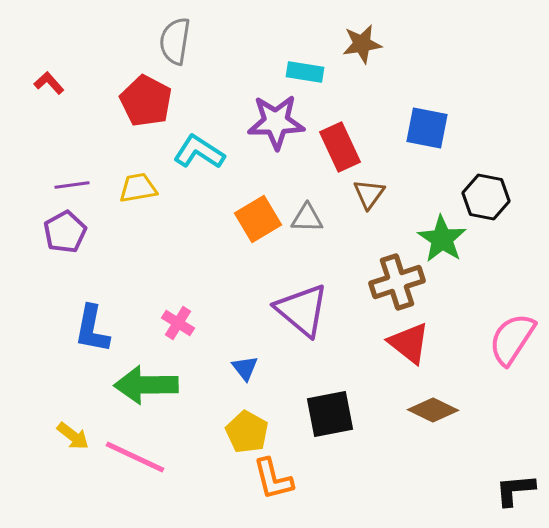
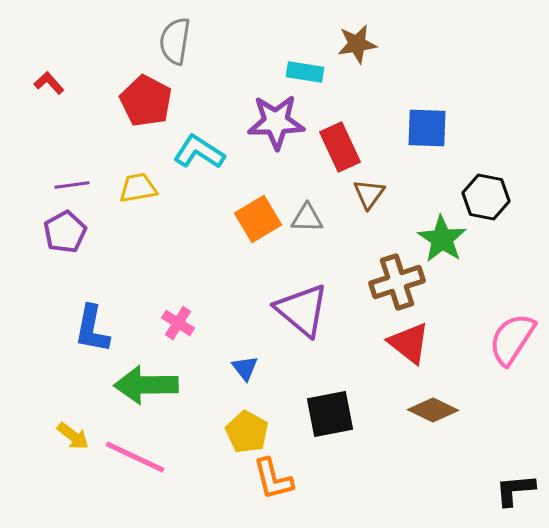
brown star: moved 5 px left
blue square: rotated 9 degrees counterclockwise
